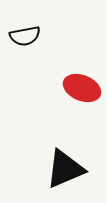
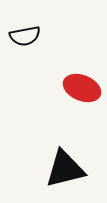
black triangle: rotated 9 degrees clockwise
